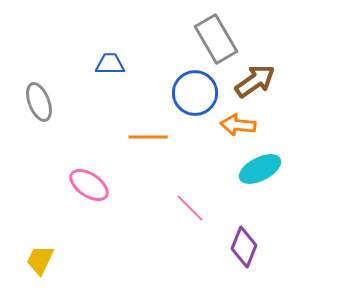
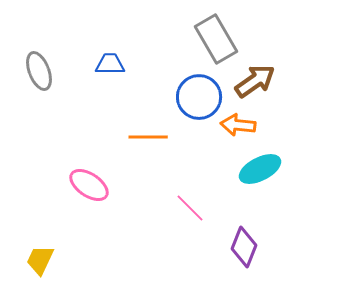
blue circle: moved 4 px right, 4 px down
gray ellipse: moved 31 px up
